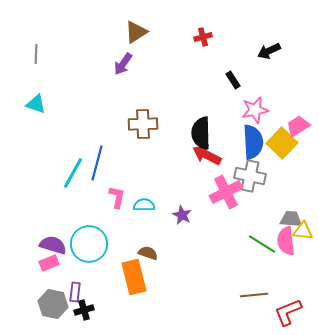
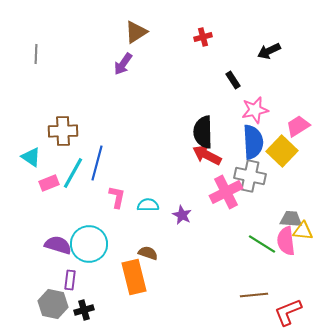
cyan triangle: moved 5 px left, 53 px down; rotated 15 degrees clockwise
brown cross: moved 80 px left, 7 px down
black semicircle: moved 2 px right, 1 px up
yellow square: moved 8 px down
cyan semicircle: moved 4 px right
purple semicircle: moved 5 px right
pink rectangle: moved 80 px up
purple rectangle: moved 5 px left, 12 px up
